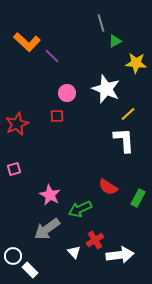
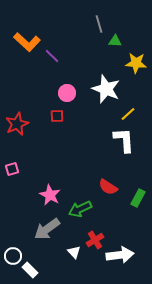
gray line: moved 2 px left, 1 px down
green triangle: rotated 32 degrees clockwise
pink square: moved 2 px left
